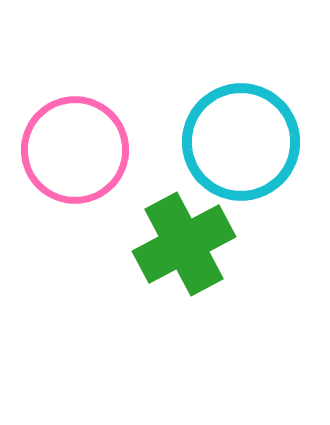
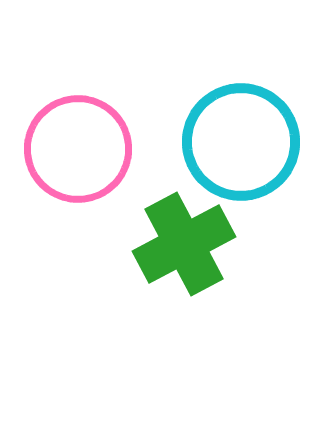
pink circle: moved 3 px right, 1 px up
